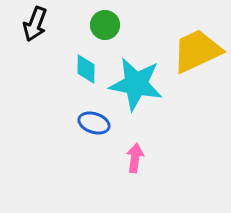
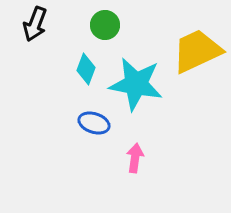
cyan diamond: rotated 20 degrees clockwise
